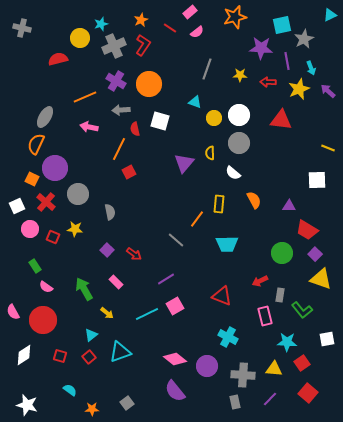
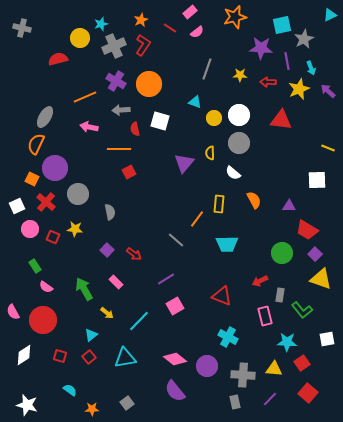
orange line at (119, 149): rotated 65 degrees clockwise
cyan line at (147, 314): moved 8 px left, 7 px down; rotated 20 degrees counterclockwise
cyan triangle at (120, 352): moved 5 px right, 6 px down; rotated 10 degrees clockwise
